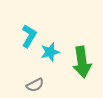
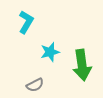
cyan L-shape: moved 3 px left, 14 px up
green arrow: moved 3 px down
